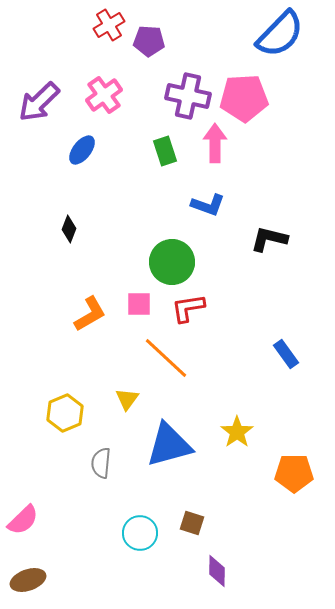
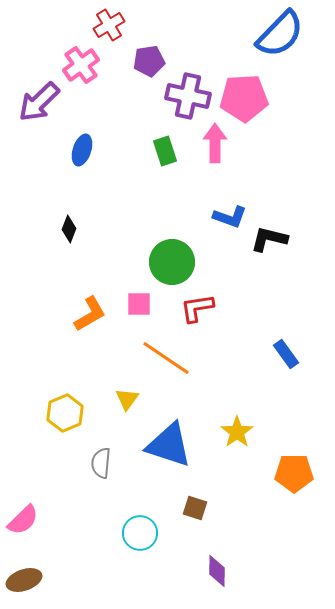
purple pentagon: moved 20 px down; rotated 12 degrees counterclockwise
pink cross: moved 23 px left, 30 px up
blue ellipse: rotated 20 degrees counterclockwise
blue L-shape: moved 22 px right, 12 px down
red L-shape: moved 9 px right
orange line: rotated 9 degrees counterclockwise
blue triangle: rotated 33 degrees clockwise
brown square: moved 3 px right, 15 px up
brown ellipse: moved 4 px left
